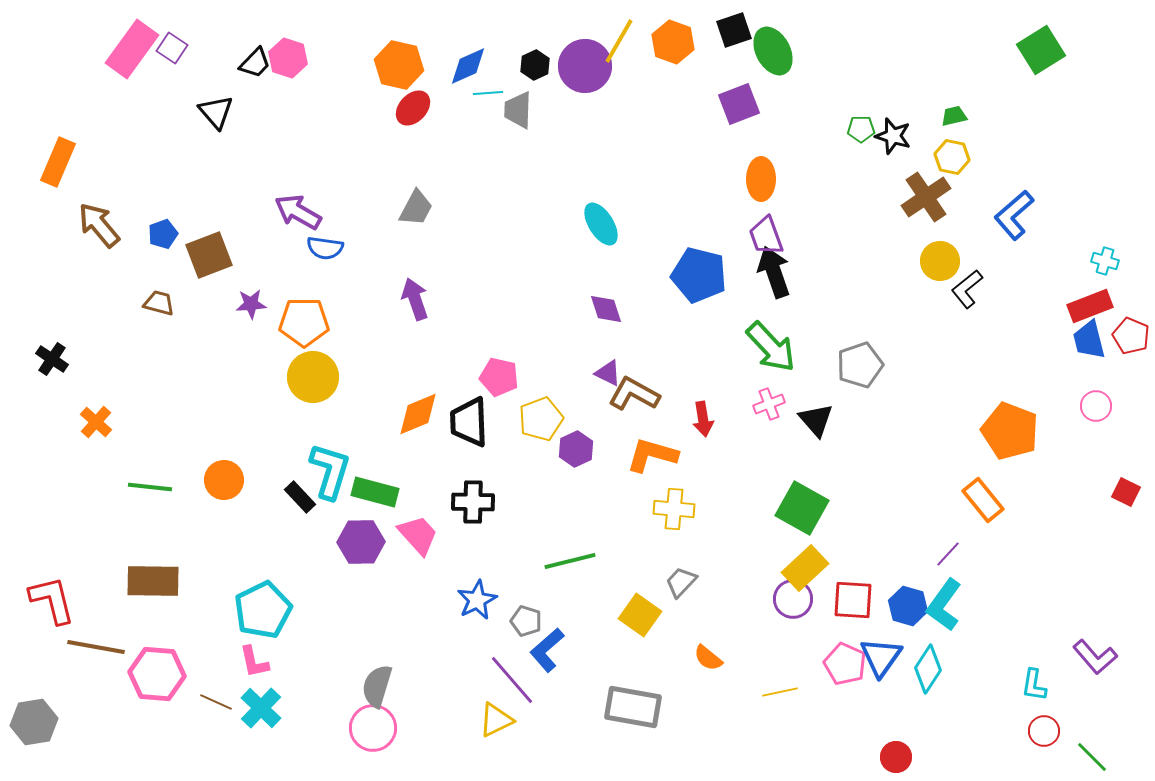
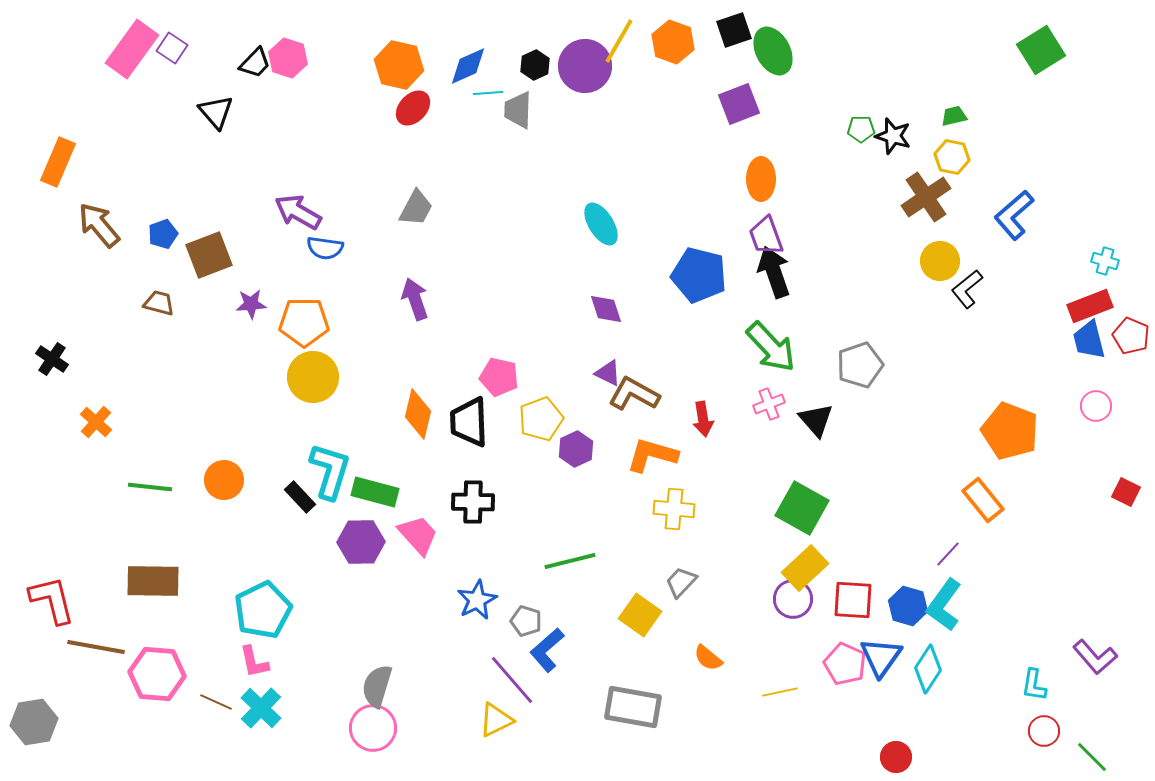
orange diamond at (418, 414): rotated 54 degrees counterclockwise
